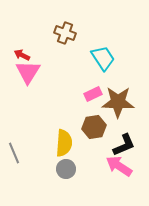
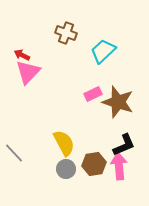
brown cross: moved 1 px right
cyan trapezoid: moved 7 px up; rotated 100 degrees counterclockwise
pink triangle: rotated 12 degrees clockwise
brown star: rotated 16 degrees clockwise
brown hexagon: moved 37 px down
yellow semicircle: rotated 32 degrees counterclockwise
gray line: rotated 20 degrees counterclockwise
pink arrow: rotated 52 degrees clockwise
